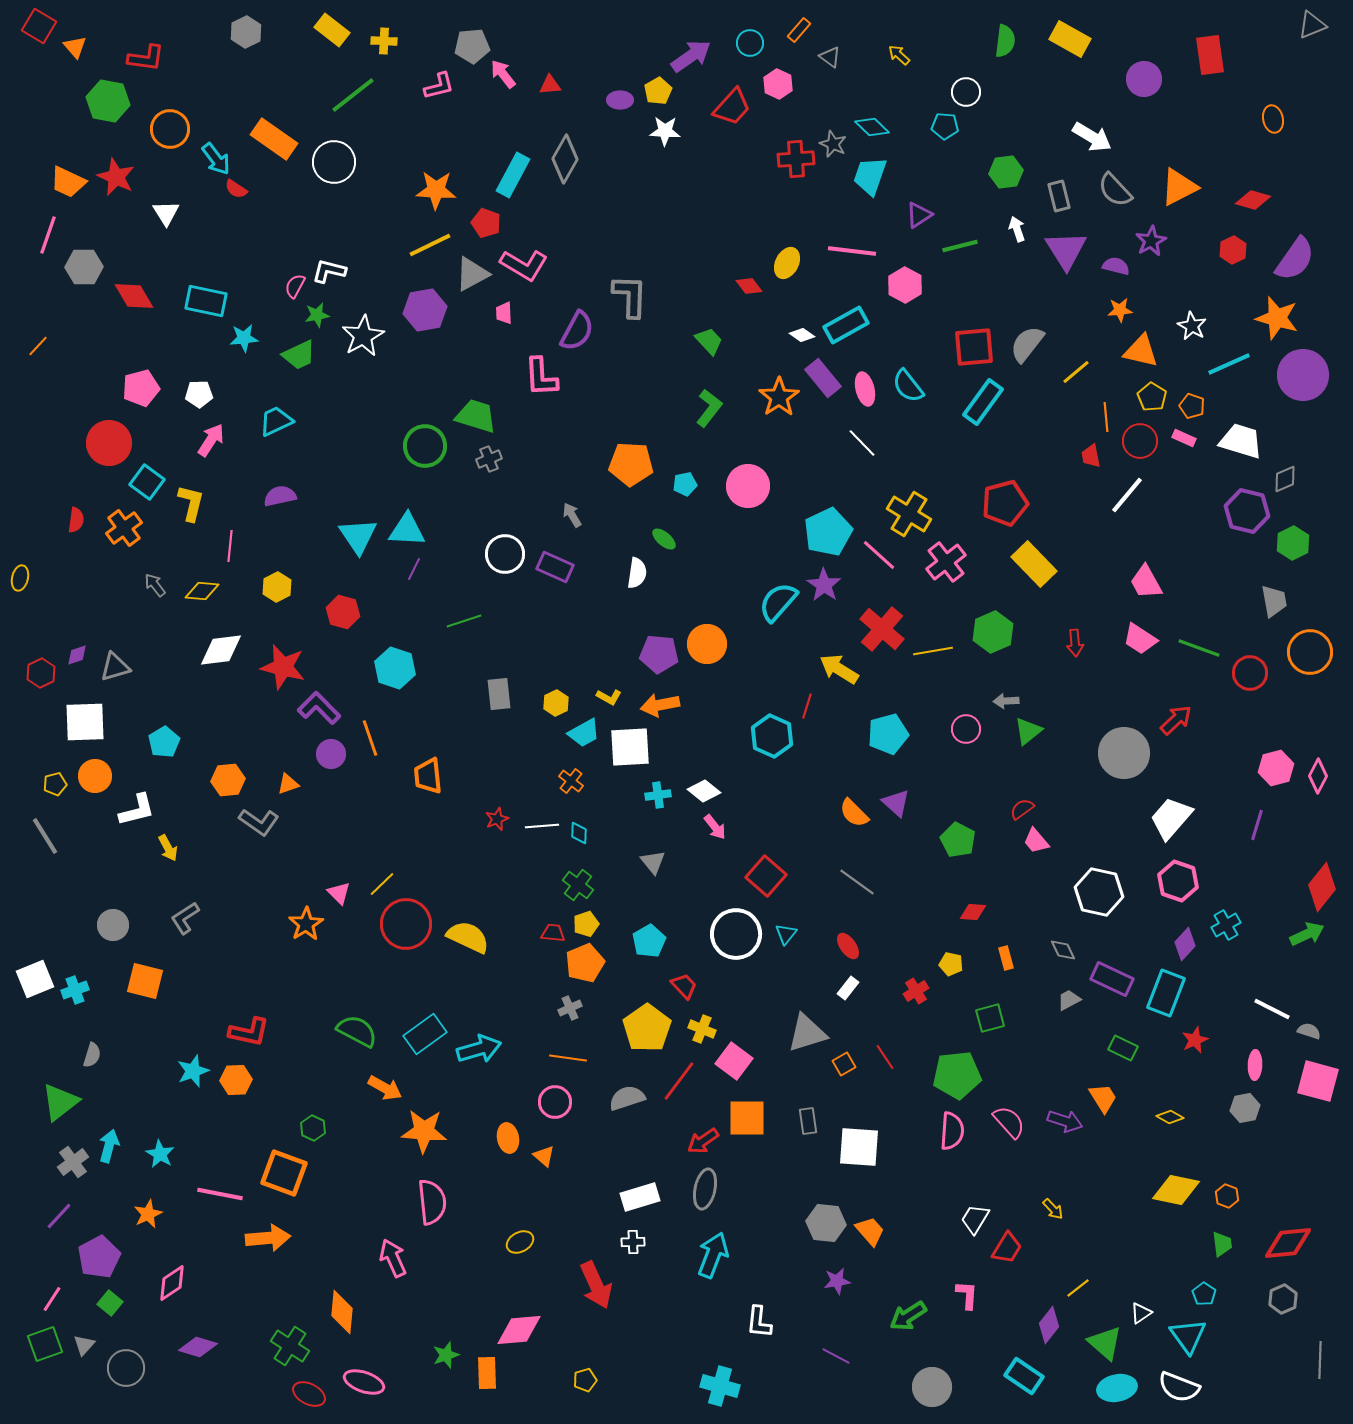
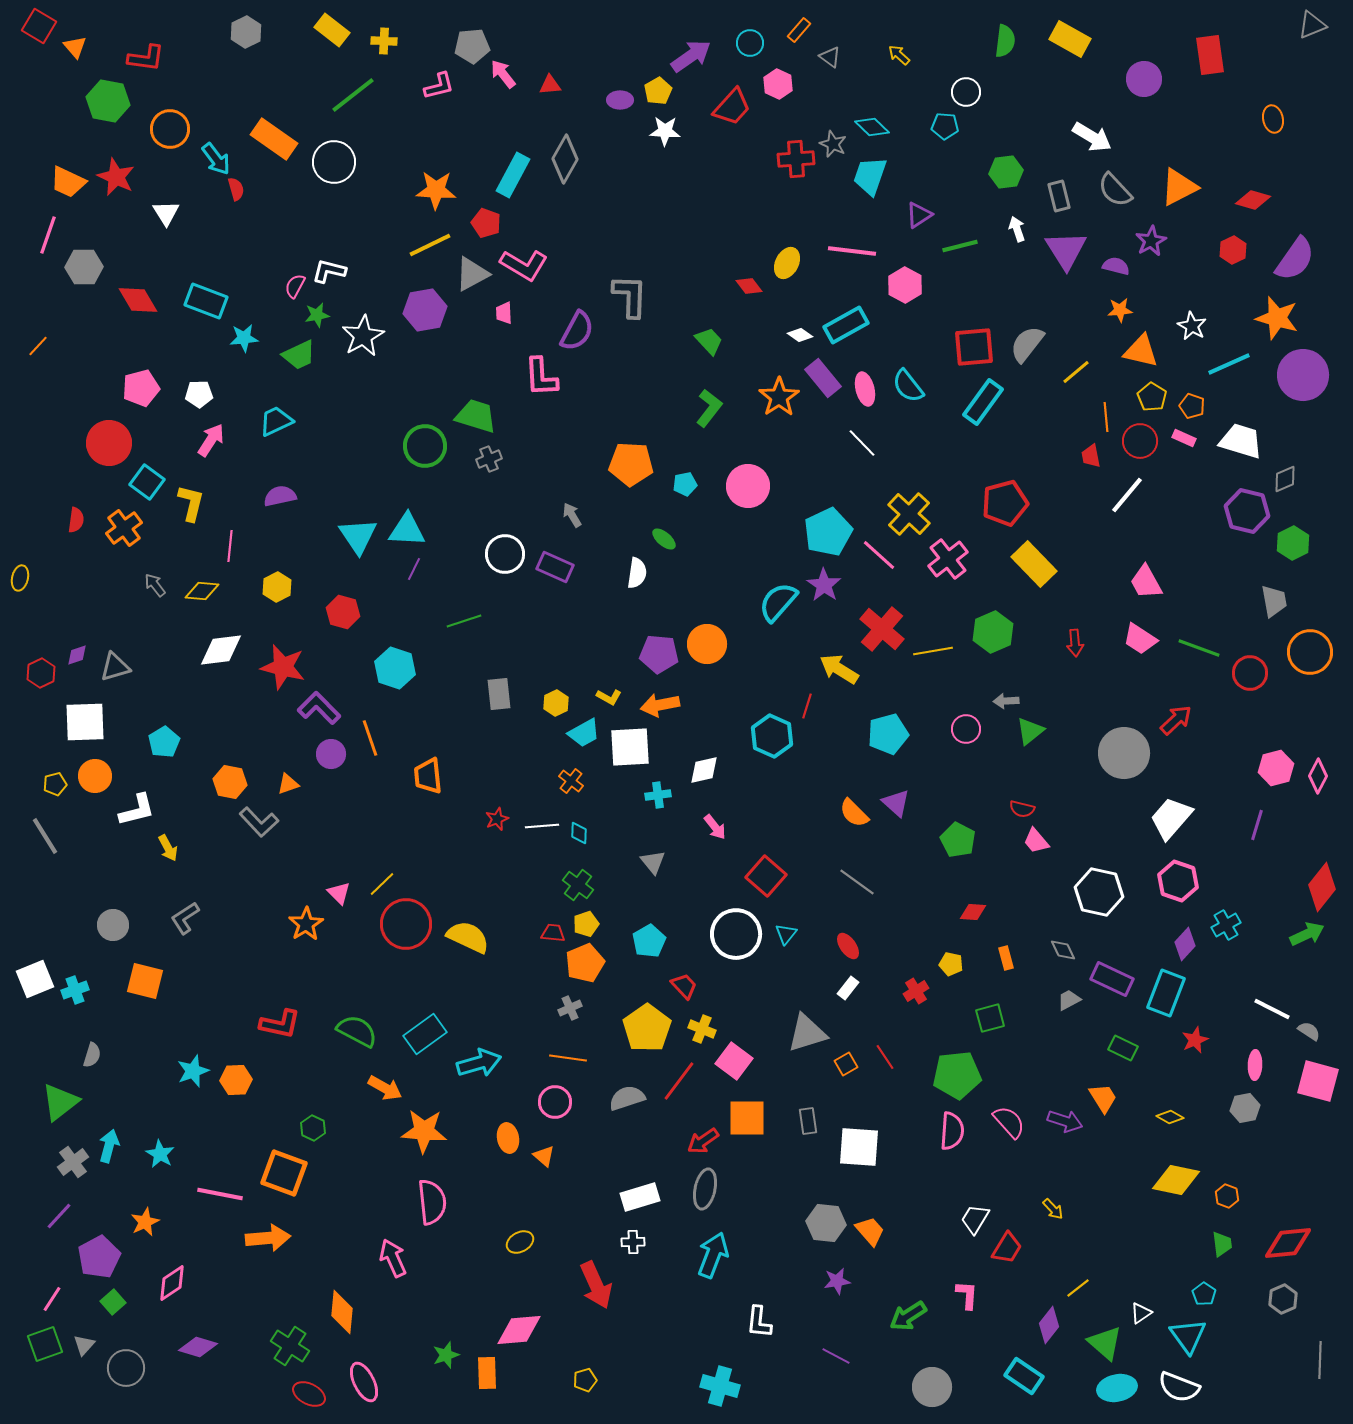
red semicircle at (236, 189): rotated 140 degrees counterclockwise
red diamond at (134, 296): moved 4 px right, 4 px down
cyan rectangle at (206, 301): rotated 9 degrees clockwise
white diamond at (802, 335): moved 2 px left
yellow cross at (909, 514): rotated 12 degrees clockwise
pink cross at (946, 562): moved 2 px right, 3 px up
green triangle at (1028, 731): moved 2 px right
orange hexagon at (228, 780): moved 2 px right, 2 px down; rotated 16 degrees clockwise
white diamond at (704, 791): moved 21 px up; rotated 52 degrees counterclockwise
red semicircle at (1022, 809): rotated 130 degrees counterclockwise
gray L-shape at (259, 822): rotated 12 degrees clockwise
gray semicircle at (1309, 1031): rotated 15 degrees clockwise
red L-shape at (249, 1032): moved 31 px right, 8 px up
cyan arrow at (479, 1049): moved 14 px down
orange square at (844, 1064): moved 2 px right
yellow diamond at (1176, 1190): moved 10 px up
orange star at (148, 1214): moved 3 px left, 8 px down
green square at (110, 1303): moved 3 px right, 1 px up; rotated 10 degrees clockwise
pink ellipse at (364, 1382): rotated 45 degrees clockwise
